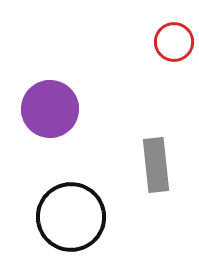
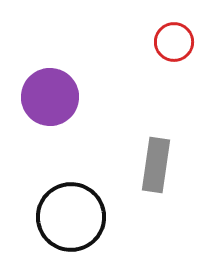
purple circle: moved 12 px up
gray rectangle: rotated 14 degrees clockwise
